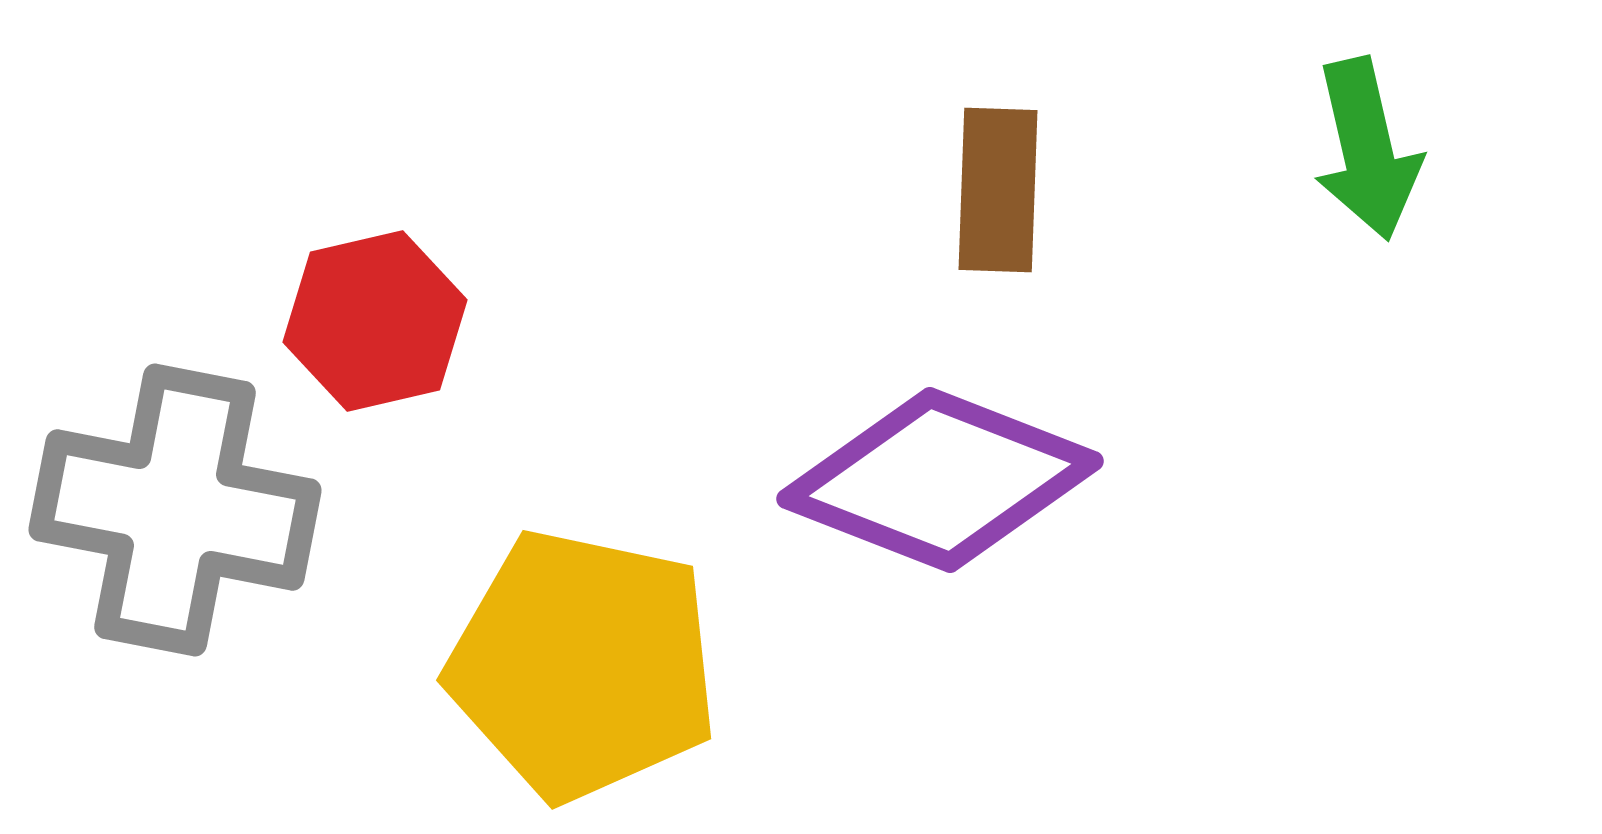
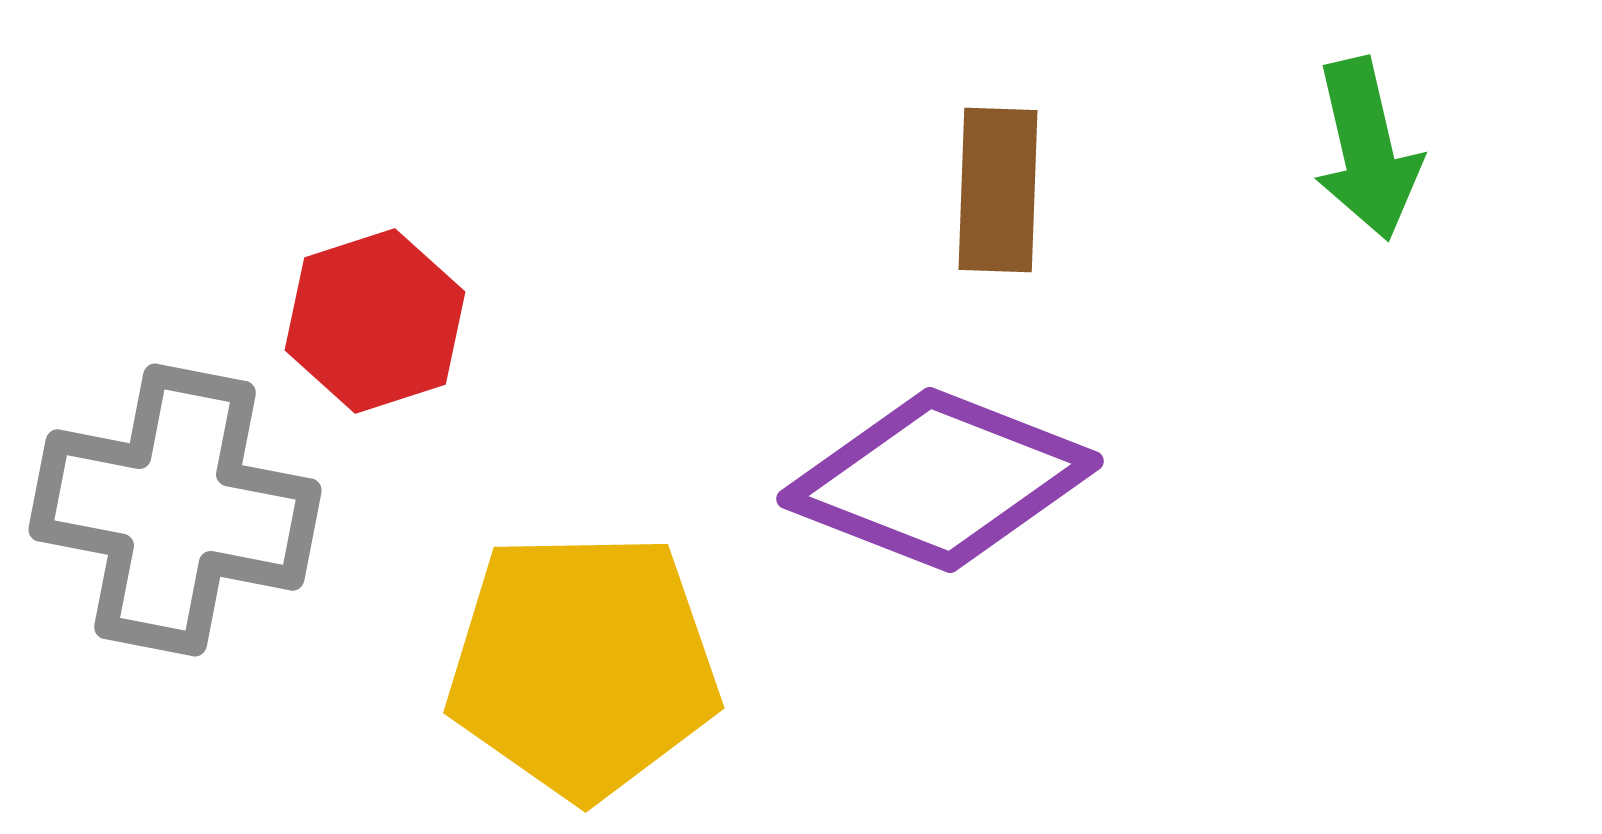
red hexagon: rotated 5 degrees counterclockwise
yellow pentagon: rotated 13 degrees counterclockwise
